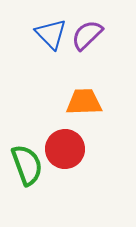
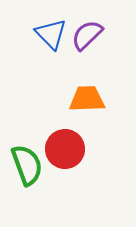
orange trapezoid: moved 3 px right, 3 px up
